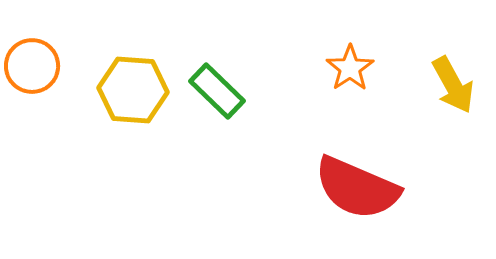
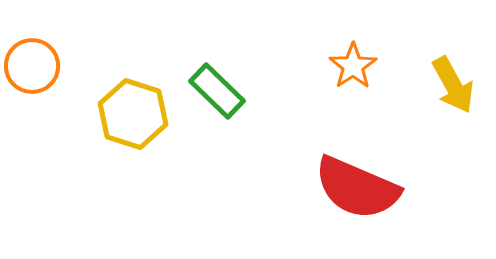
orange star: moved 3 px right, 2 px up
yellow hexagon: moved 24 px down; rotated 14 degrees clockwise
